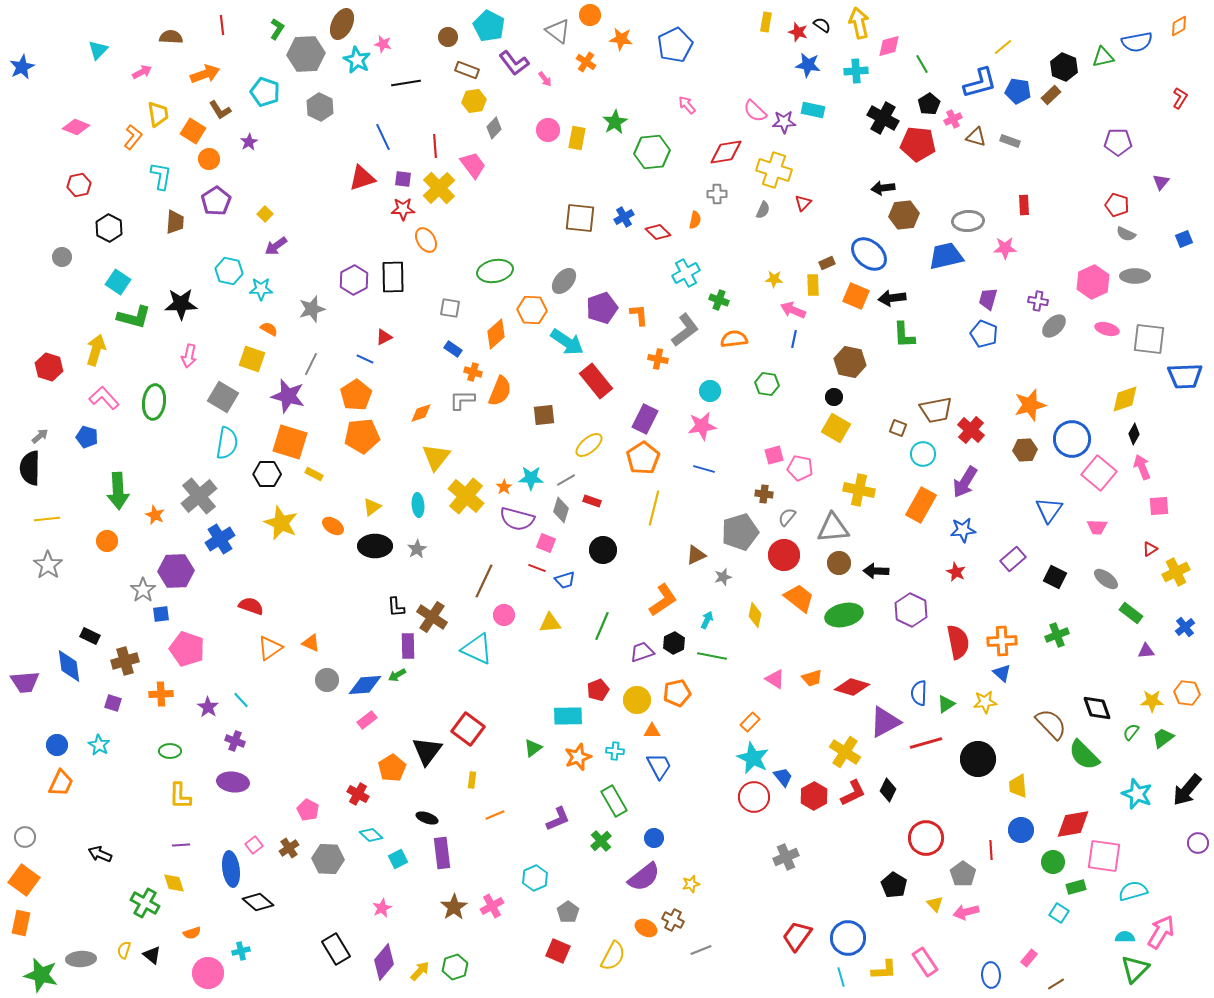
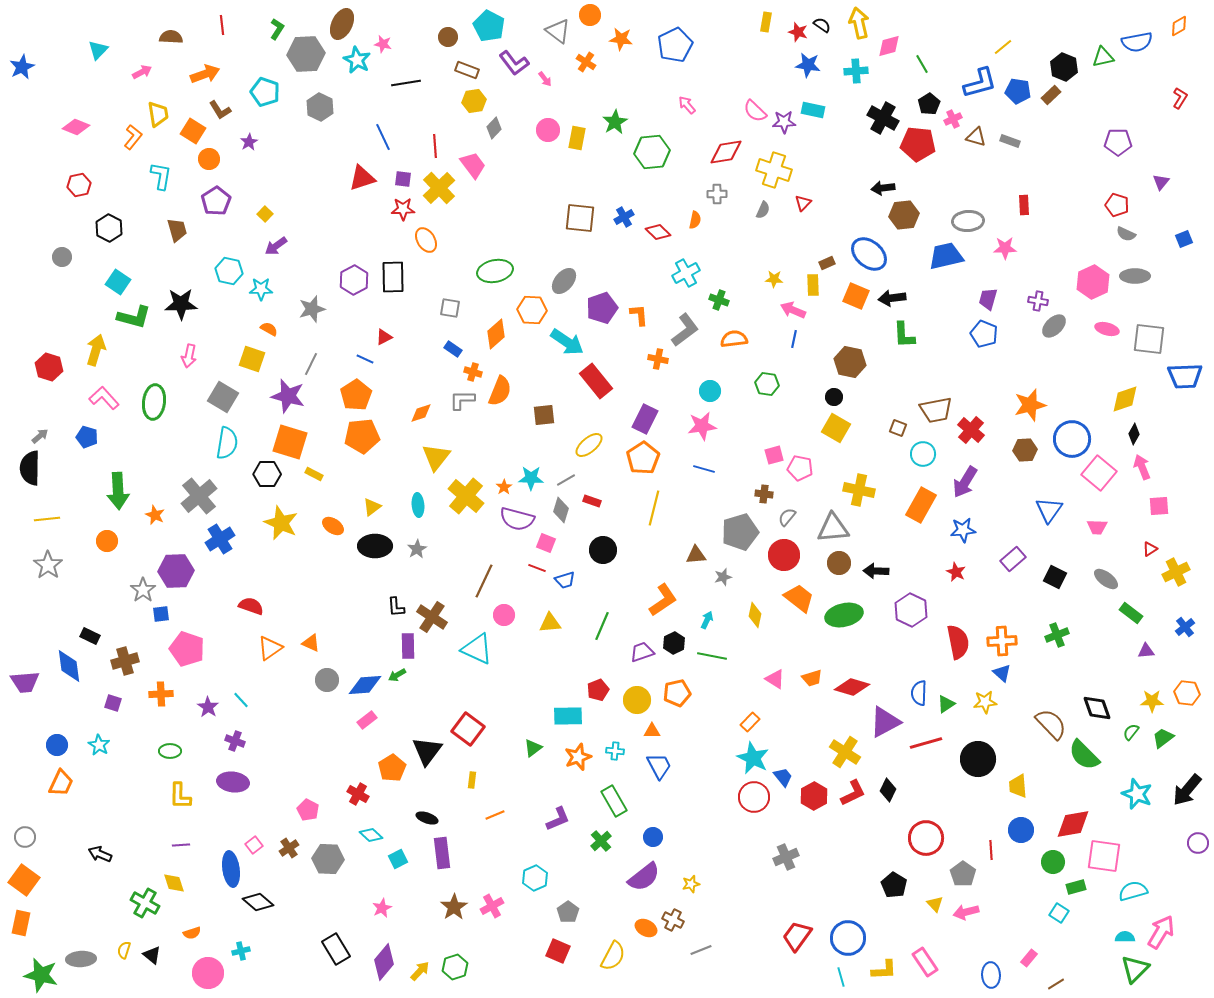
brown trapezoid at (175, 222): moved 2 px right, 8 px down; rotated 20 degrees counterclockwise
brown triangle at (696, 555): rotated 20 degrees clockwise
blue circle at (654, 838): moved 1 px left, 1 px up
